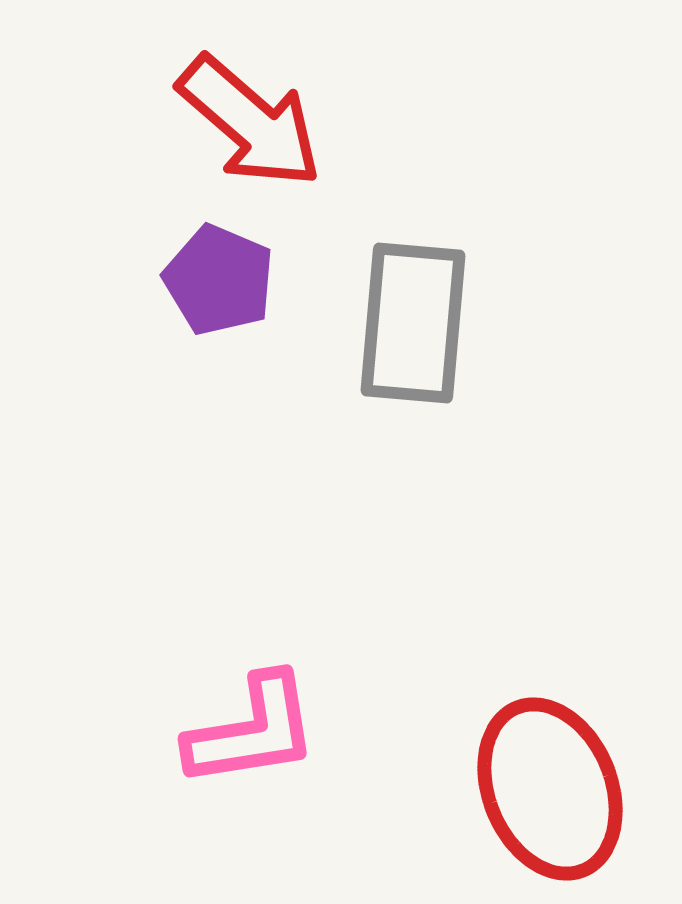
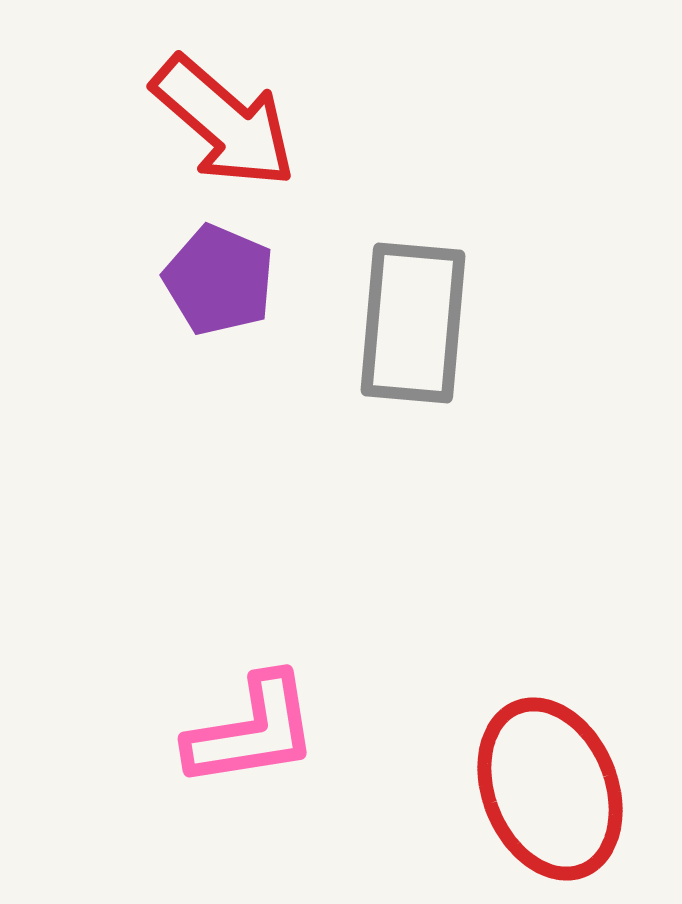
red arrow: moved 26 px left
